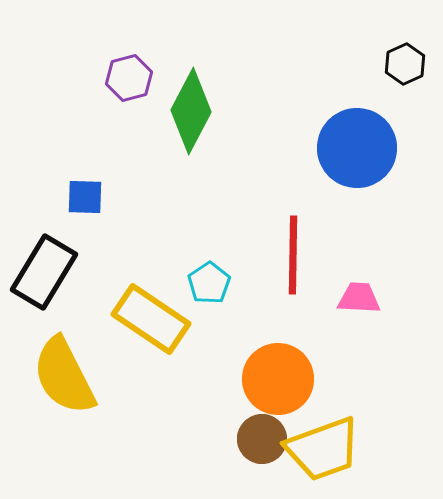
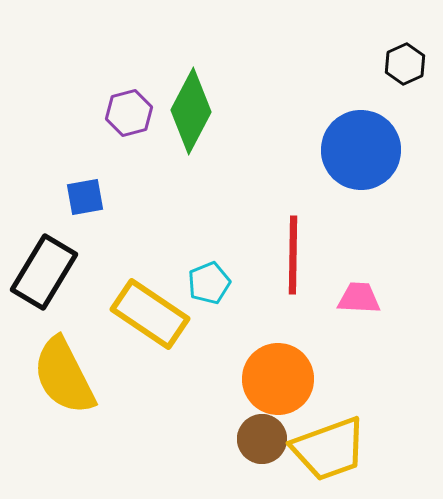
purple hexagon: moved 35 px down
blue circle: moved 4 px right, 2 px down
blue square: rotated 12 degrees counterclockwise
cyan pentagon: rotated 12 degrees clockwise
yellow rectangle: moved 1 px left, 5 px up
yellow trapezoid: moved 6 px right
